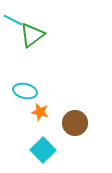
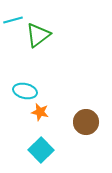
cyan line: rotated 42 degrees counterclockwise
green triangle: moved 6 px right
brown circle: moved 11 px right, 1 px up
cyan square: moved 2 px left
